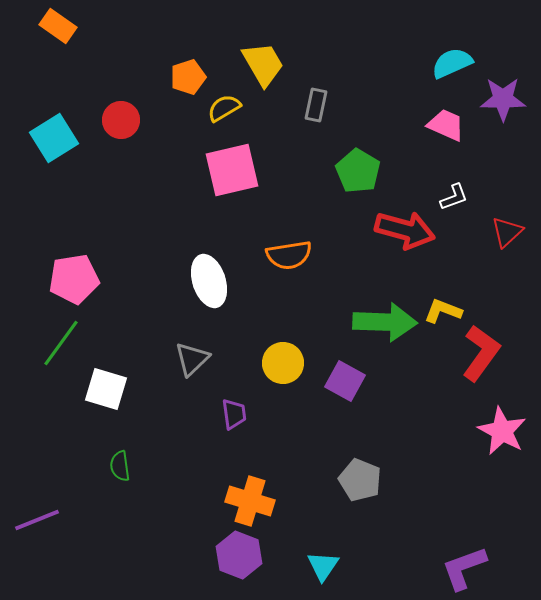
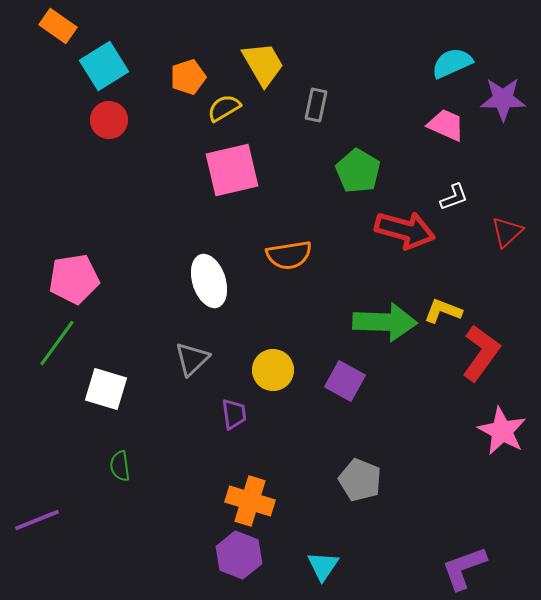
red circle: moved 12 px left
cyan square: moved 50 px right, 72 px up
green line: moved 4 px left
yellow circle: moved 10 px left, 7 px down
